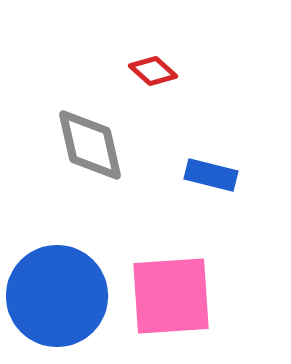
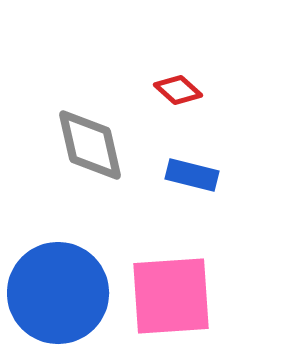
red diamond: moved 25 px right, 19 px down
blue rectangle: moved 19 px left
blue circle: moved 1 px right, 3 px up
